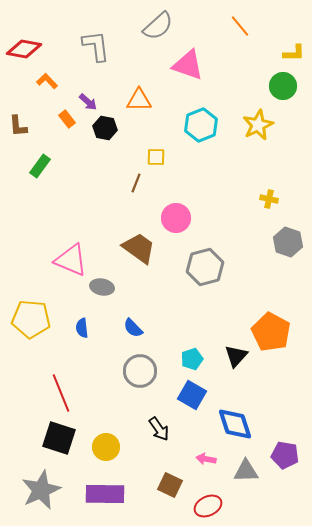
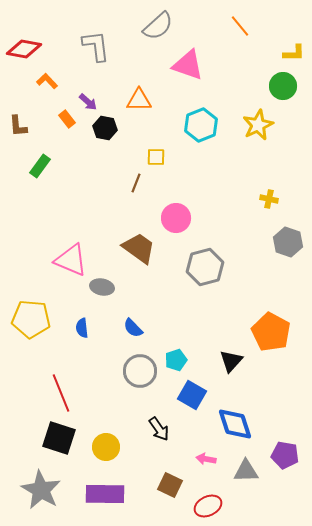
black triangle at (236, 356): moved 5 px left, 5 px down
cyan pentagon at (192, 359): moved 16 px left, 1 px down
gray star at (41, 490): rotated 18 degrees counterclockwise
